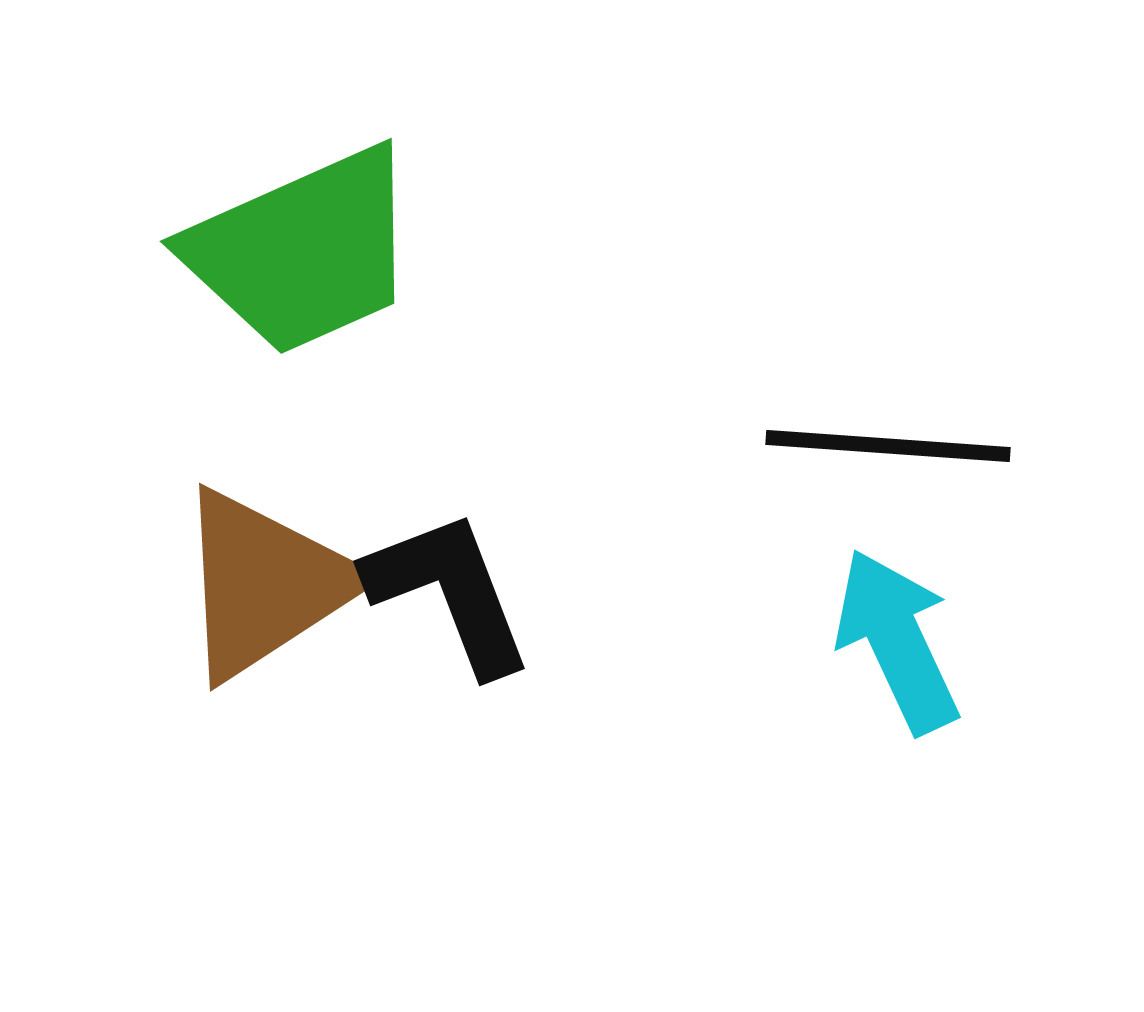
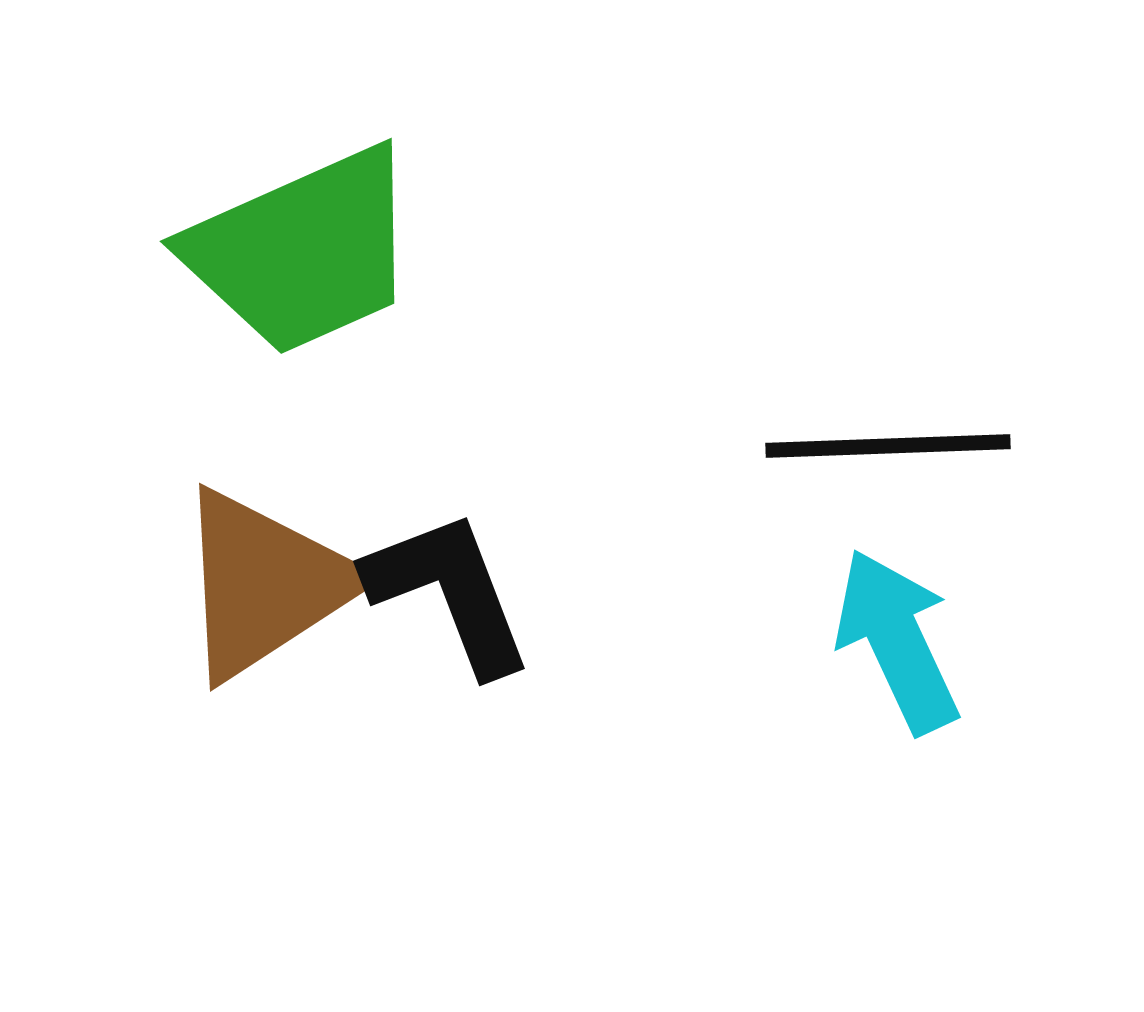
black line: rotated 6 degrees counterclockwise
